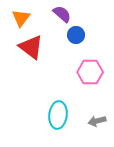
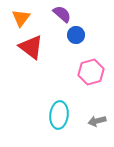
pink hexagon: moved 1 px right; rotated 15 degrees counterclockwise
cyan ellipse: moved 1 px right
